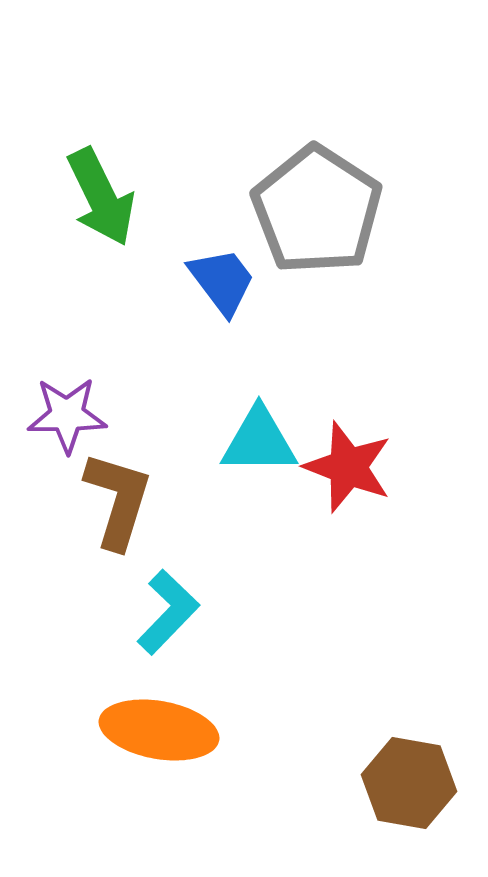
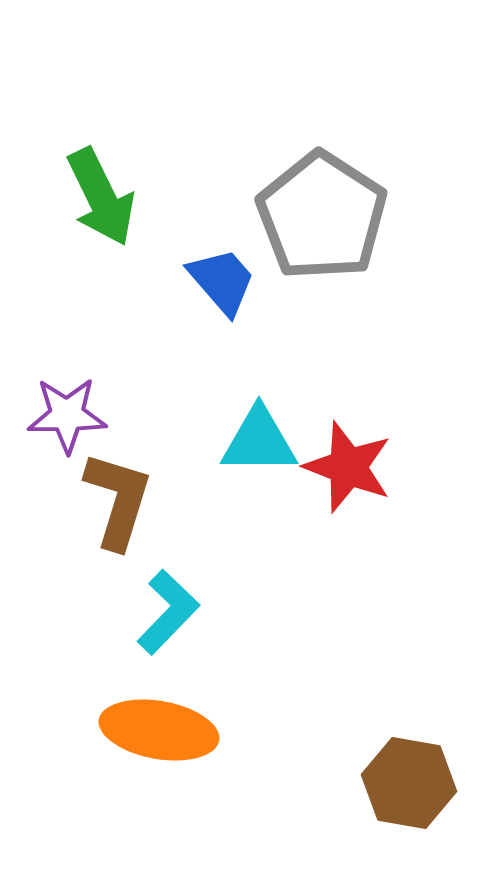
gray pentagon: moved 5 px right, 6 px down
blue trapezoid: rotated 4 degrees counterclockwise
